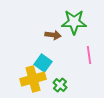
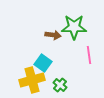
green star: moved 5 px down
yellow cross: moved 1 px left, 1 px down
